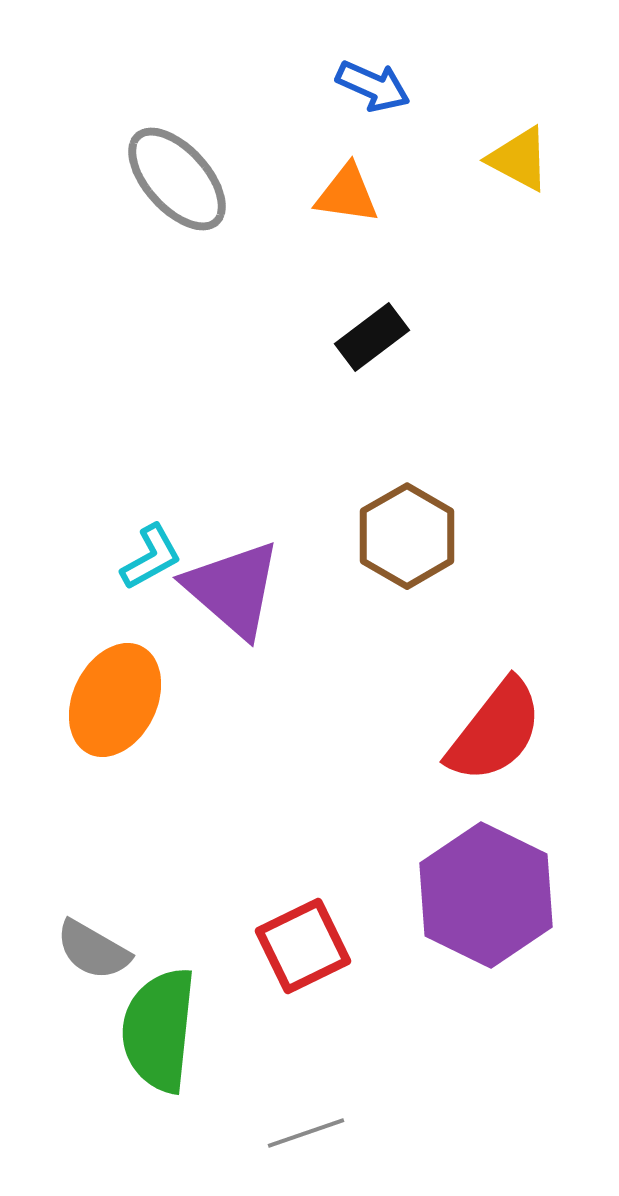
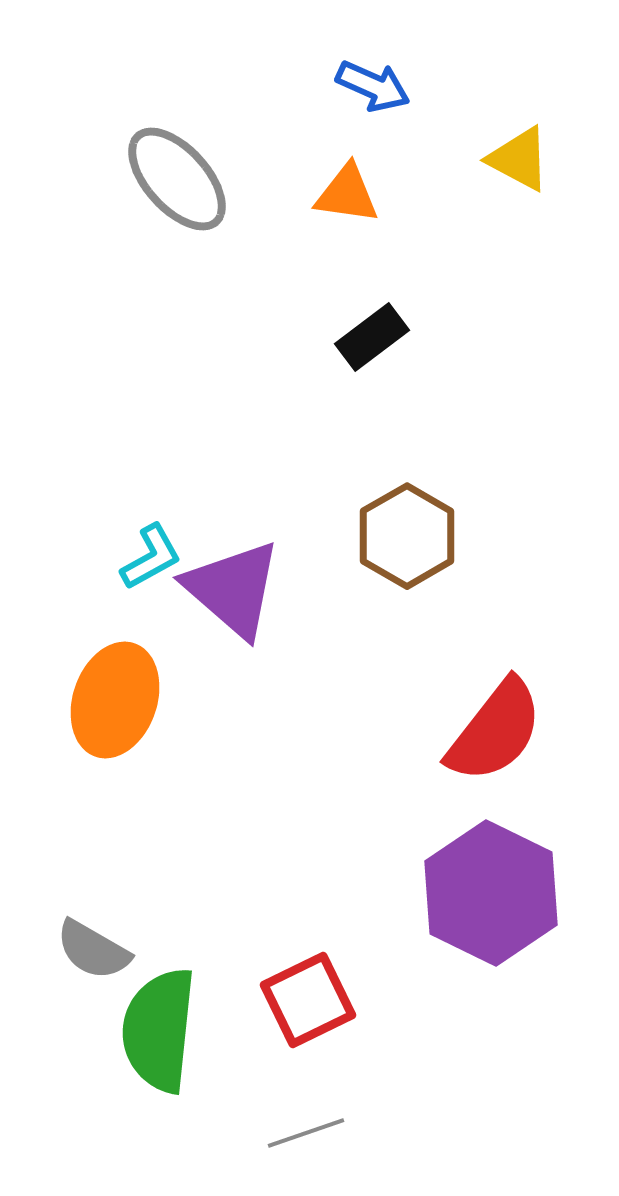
orange ellipse: rotated 7 degrees counterclockwise
purple hexagon: moved 5 px right, 2 px up
red square: moved 5 px right, 54 px down
